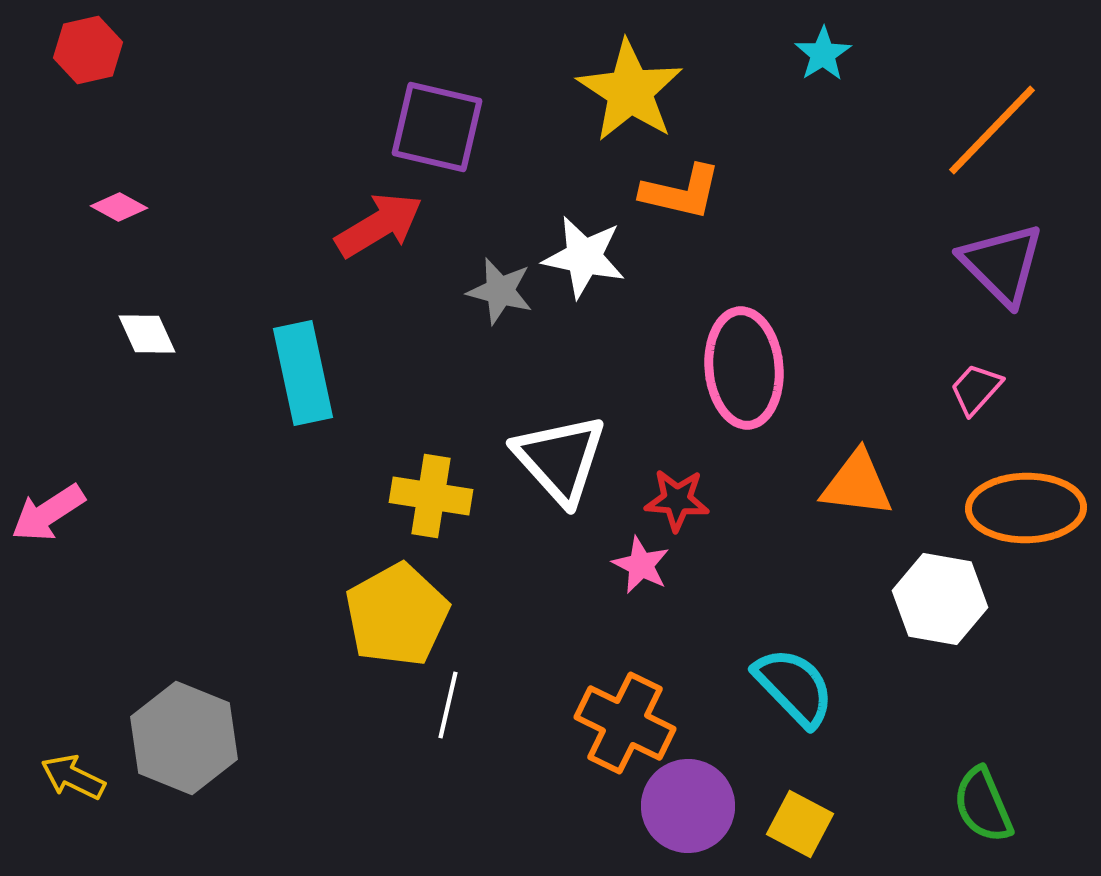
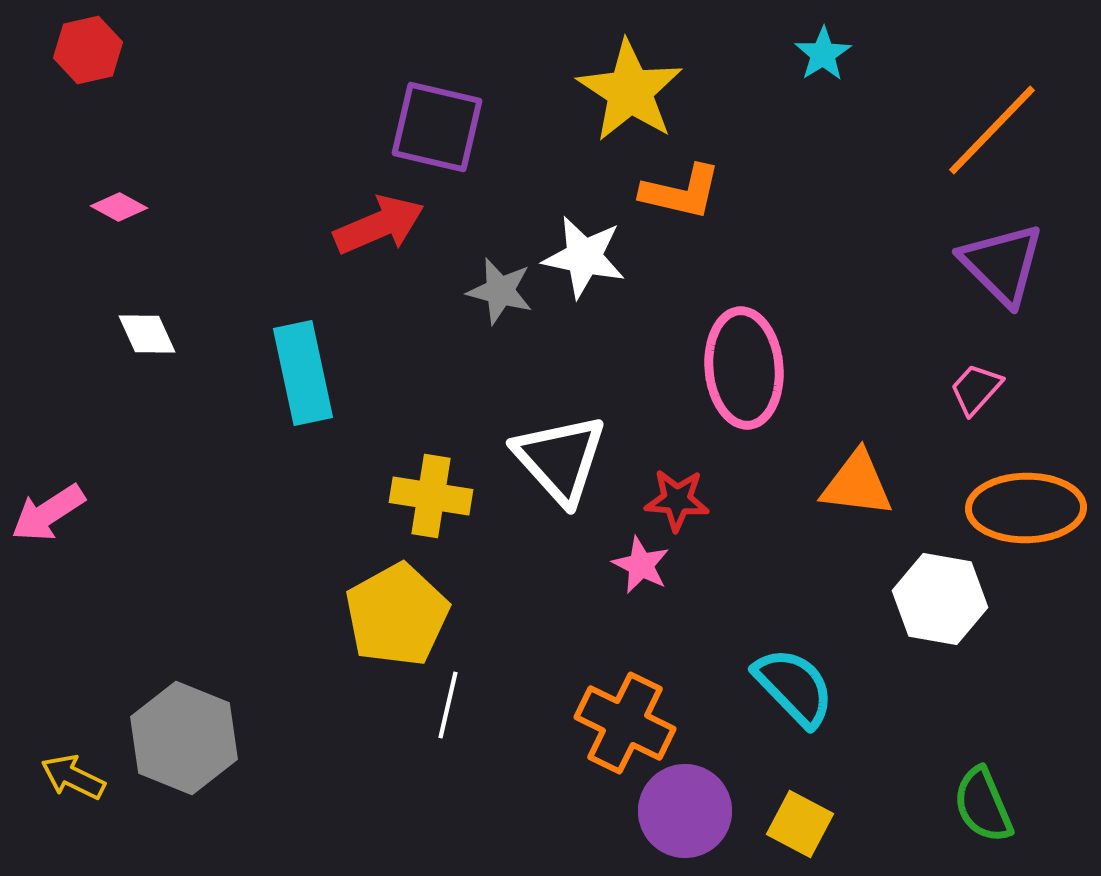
red arrow: rotated 8 degrees clockwise
purple circle: moved 3 px left, 5 px down
